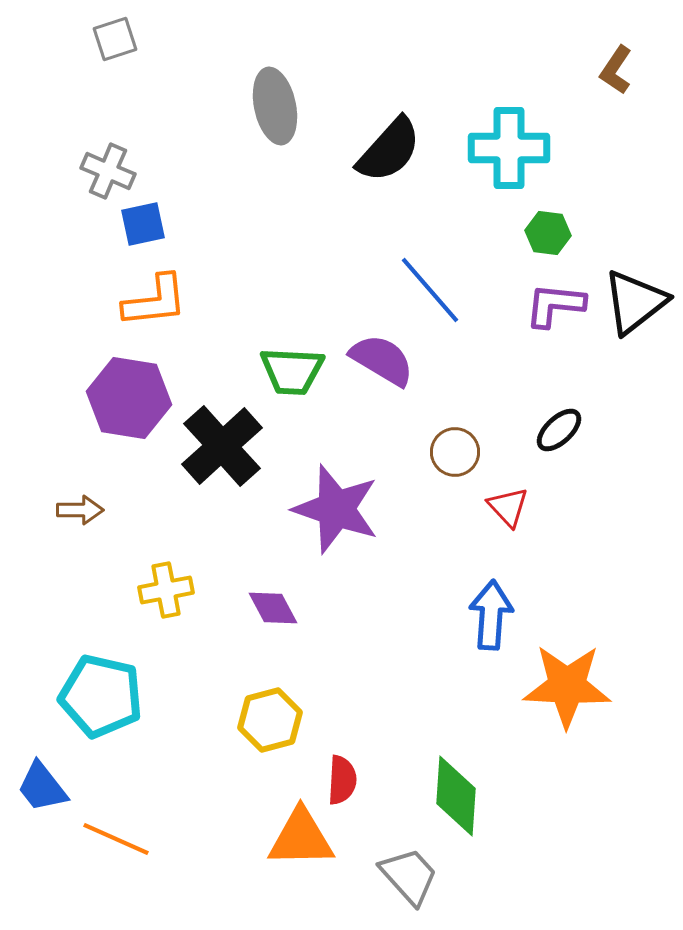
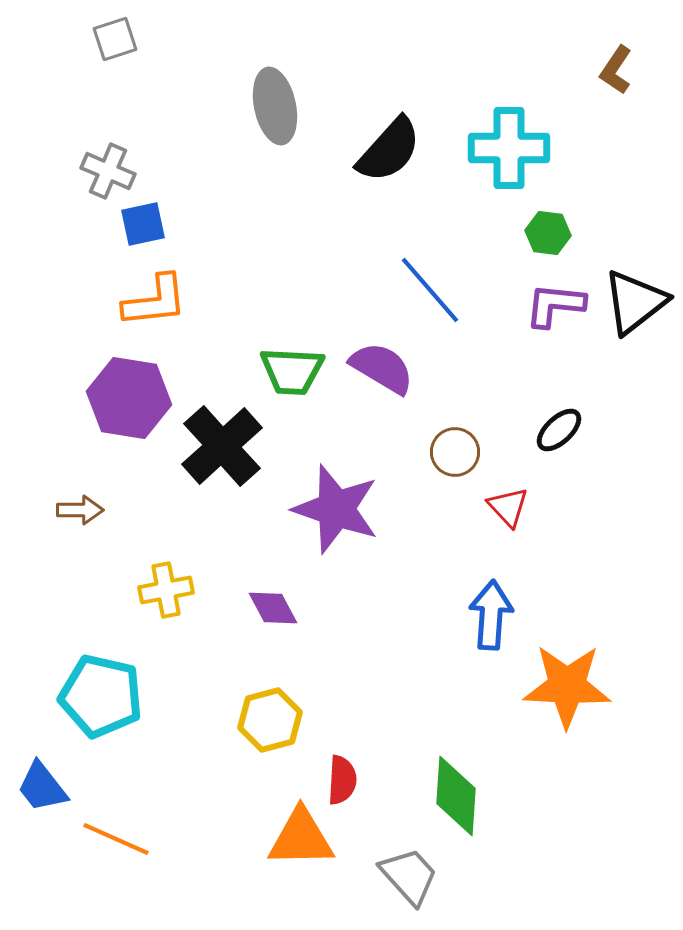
purple semicircle: moved 8 px down
